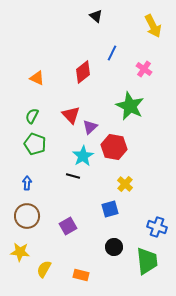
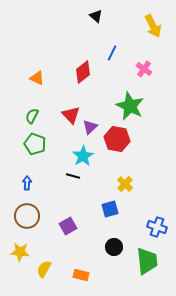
red hexagon: moved 3 px right, 8 px up
